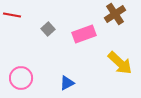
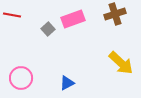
brown cross: rotated 15 degrees clockwise
pink rectangle: moved 11 px left, 15 px up
yellow arrow: moved 1 px right
